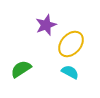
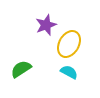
yellow ellipse: moved 2 px left; rotated 12 degrees counterclockwise
cyan semicircle: moved 1 px left
